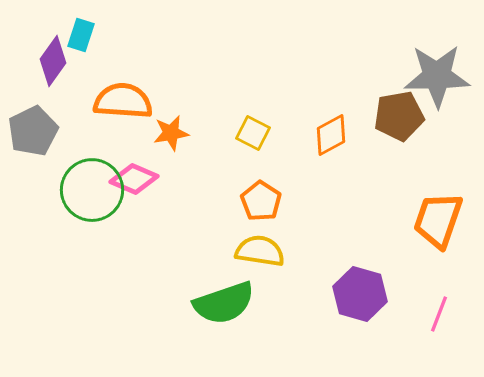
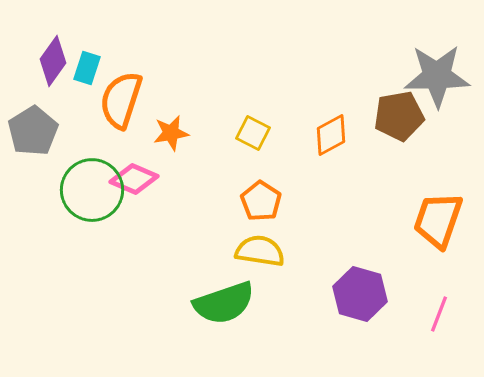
cyan rectangle: moved 6 px right, 33 px down
orange semicircle: moved 2 px left, 1 px up; rotated 76 degrees counterclockwise
gray pentagon: rotated 6 degrees counterclockwise
